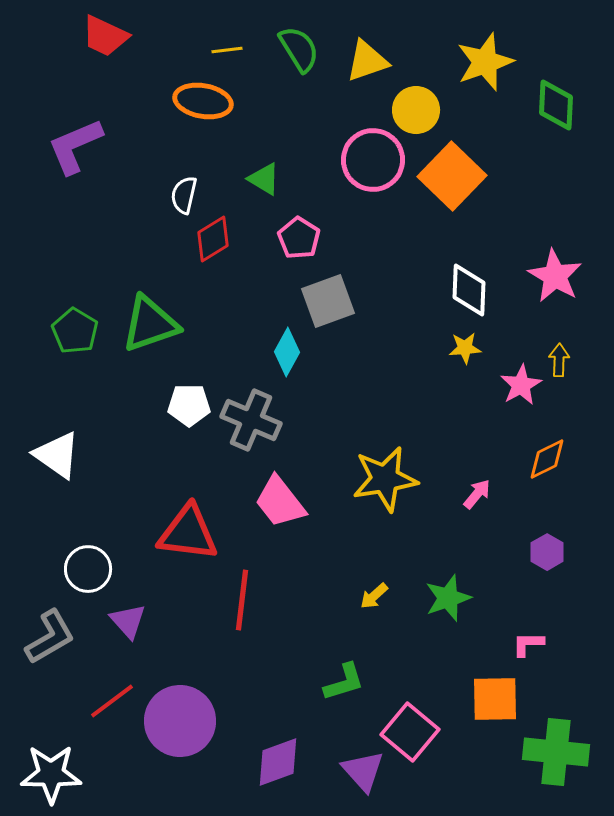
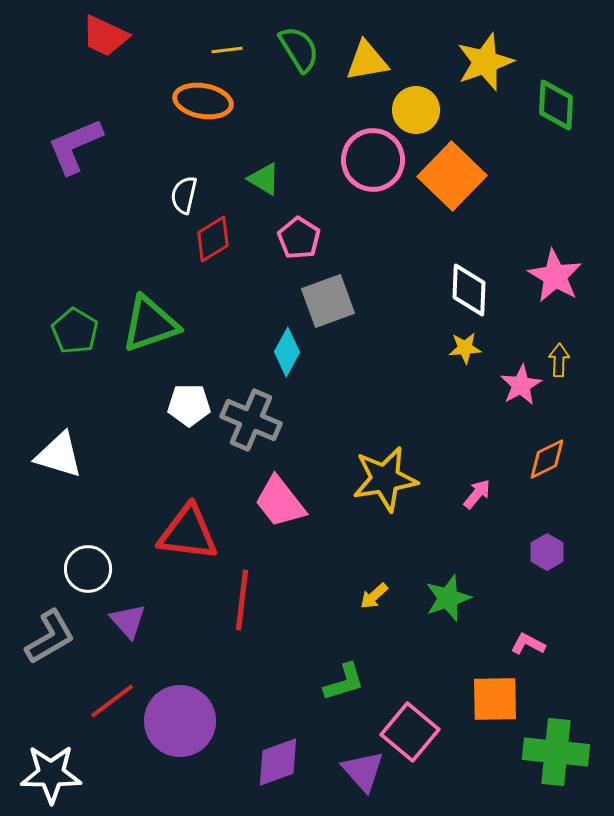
yellow triangle at (367, 61): rotated 9 degrees clockwise
white triangle at (57, 455): moved 2 px right; rotated 18 degrees counterclockwise
pink L-shape at (528, 644): rotated 28 degrees clockwise
